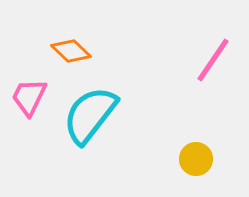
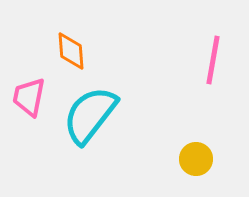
orange diamond: rotated 42 degrees clockwise
pink line: rotated 24 degrees counterclockwise
pink trapezoid: rotated 15 degrees counterclockwise
